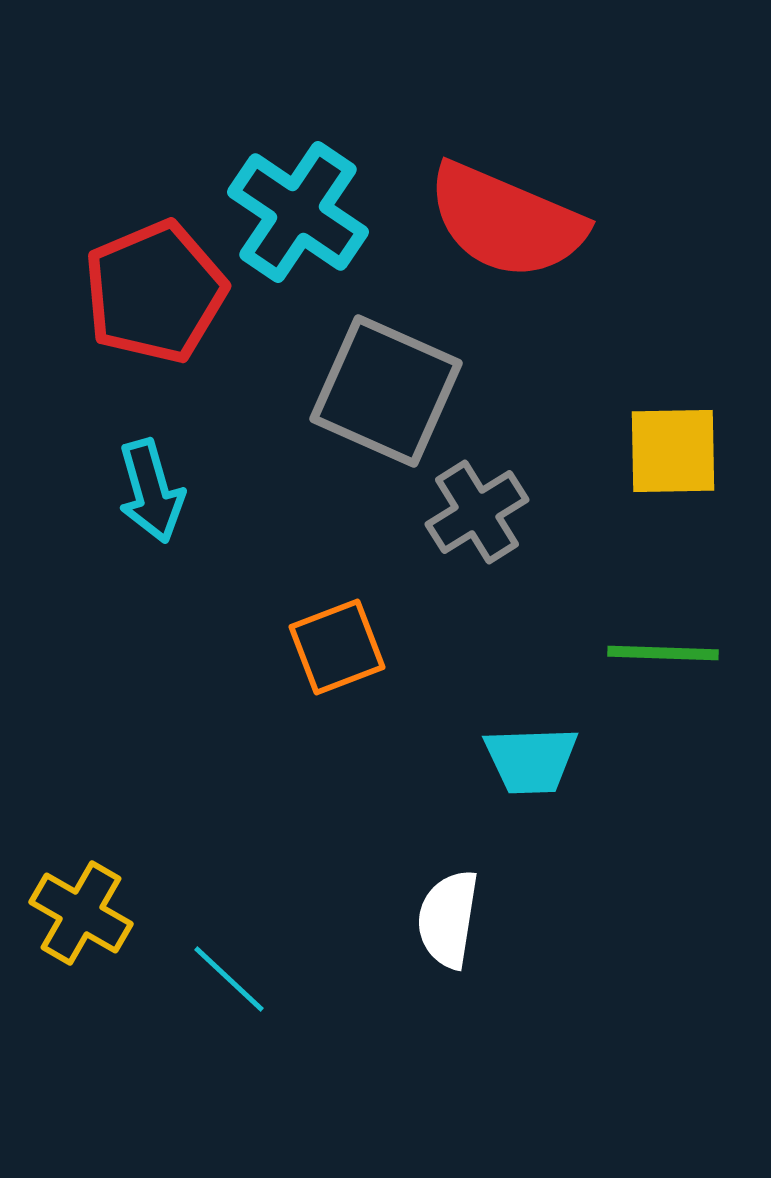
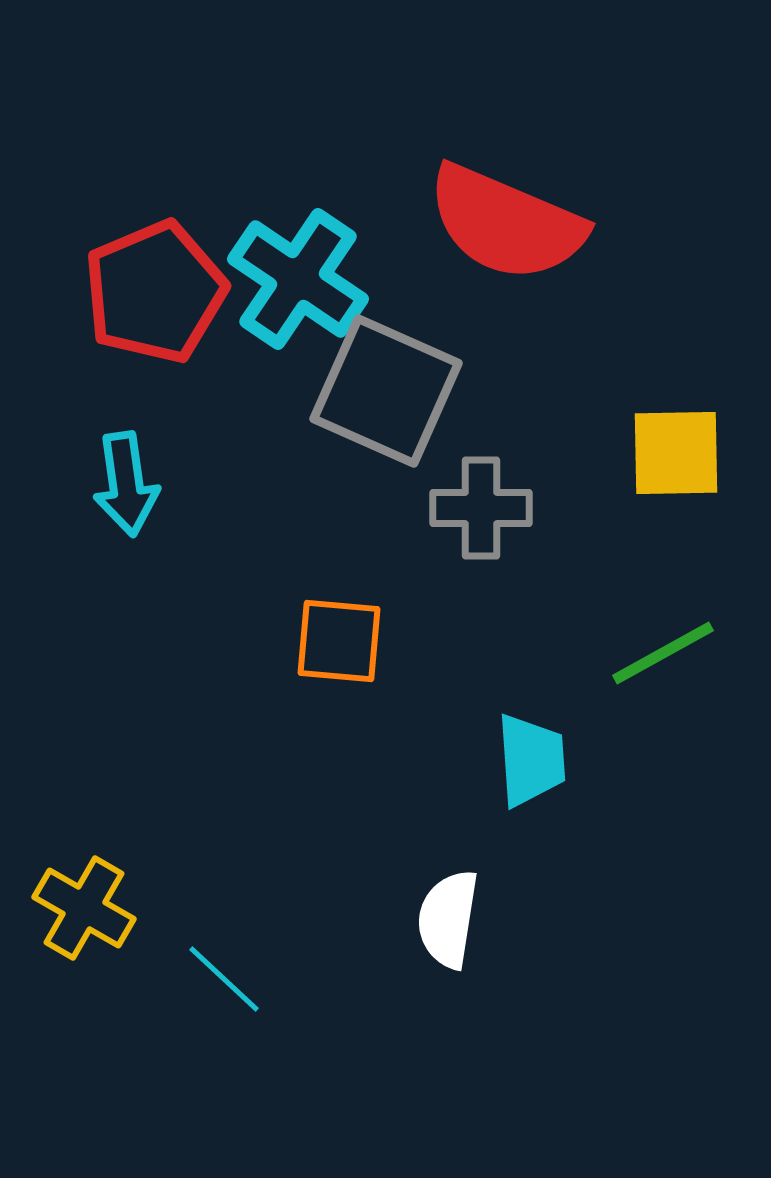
cyan cross: moved 67 px down
red semicircle: moved 2 px down
yellow square: moved 3 px right, 2 px down
cyan arrow: moved 25 px left, 7 px up; rotated 8 degrees clockwise
gray cross: moved 4 px right, 4 px up; rotated 32 degrees clockwise
orange square: moved 2 px right, 6 px up; rotated 26 degrees clockwise
green line: rotated 31 degrees counterclockwise
cyan trapezoid: rotated 92 degrees counterclockwise
yellow cross: moved 3 px right, 5 px up
cyan line: moved 5 px left
